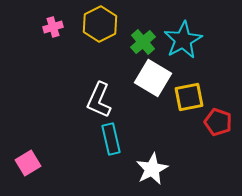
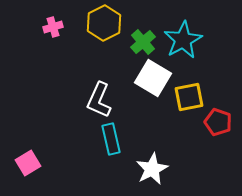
yellow hexagon: moved 4 px right, 1 px up
